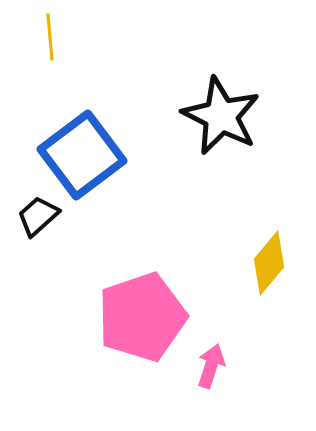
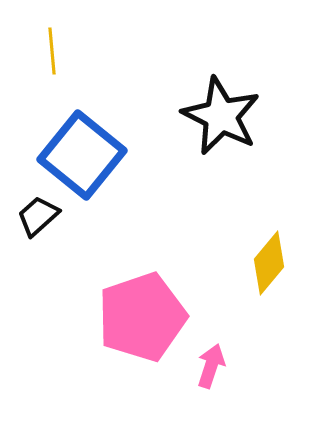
yellow line: moved 2 px right, 14 px down
blue square: rotated 14 degrees counterclockwise
